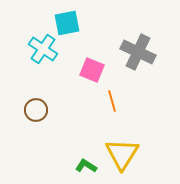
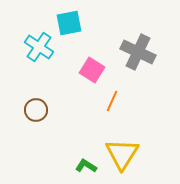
cyan square: moved 2 px right
cyan cross: moved 4 px left, 2 px up
pink square: rotated 10 degrees clockwise
orange line: rotated 40 degrees clockwise
